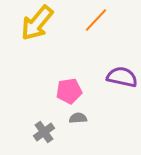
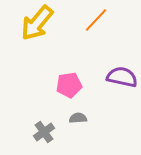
pink pentagon: moved 6 px up
